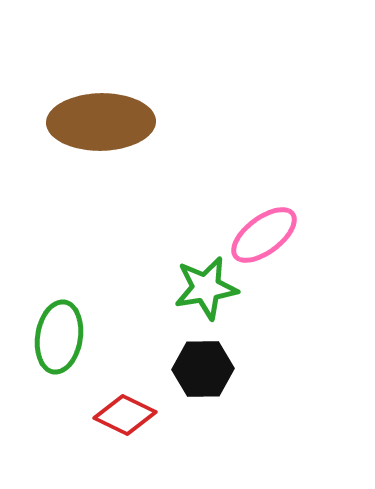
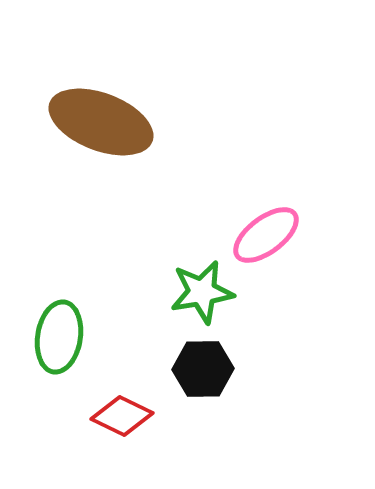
brown ellipse: rotated 22 degrees clockwise
pink ellipse: moved 2 px right
green star: moved 4 px left, 4 px down
red diamond: moved 3 px left, 1 px down
